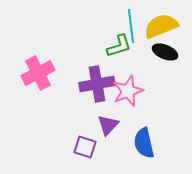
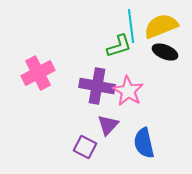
purple cross: moved 2 px down; rotated 20 degrees clockwise
pink star: rotated 20 degrees counterclockwise
purple square: rotated 10 degrees clockwise
